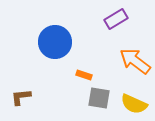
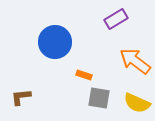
yellow semicircle: moved 3 px right, 1 px up
